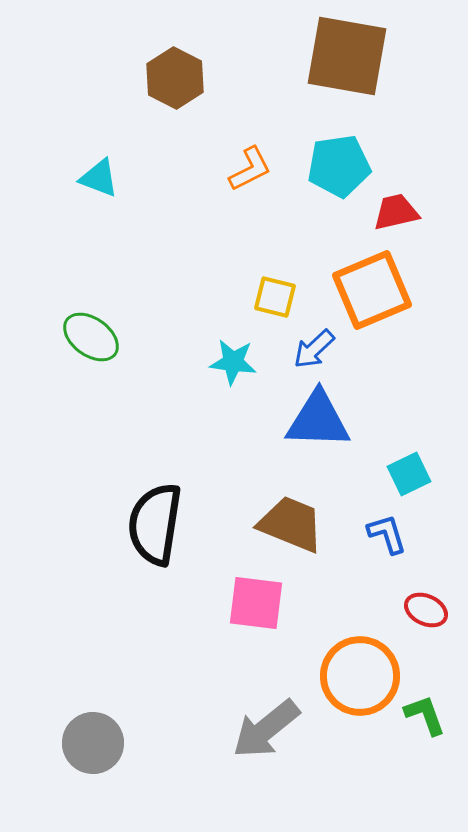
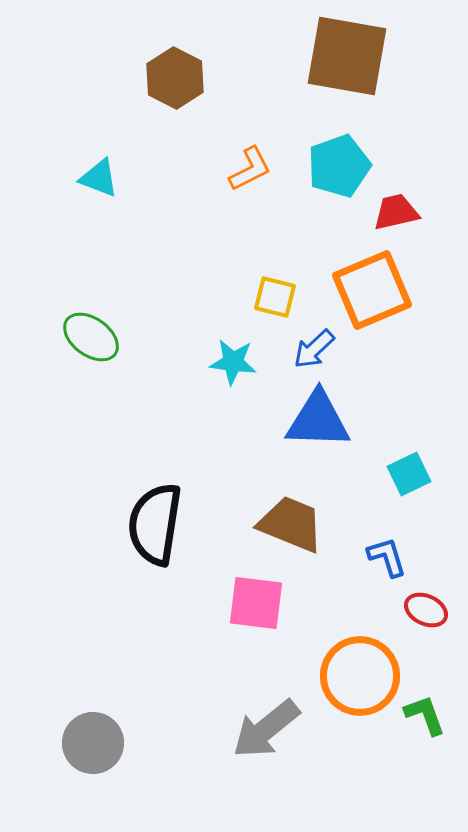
cyan pentagon: rotated 12 degrees counterclockwise
blue L-shape: moved 23 px down
